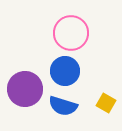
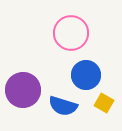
blue circle: moved 21 px right, 4 px down
purple circle: moved 2 px left, 1 px down
yellow square: moved 2 px left
